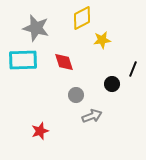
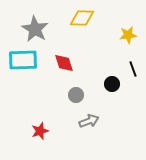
yellow diamond: rotated 30 degrees clockwise
gray star: moved 1 px left, 1 px down; rotated 16 degrees clockwise
yellow star: moved 26 px right, 5 px up
red diamond: moved 1 px down
black line: rotated 42 degrees counterclockwise
gray arrow: moved 3 px left, 5 px down
